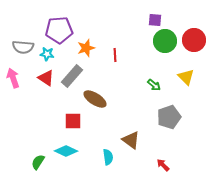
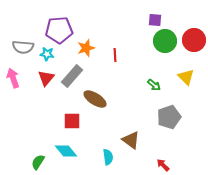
red triangle: rotated 36 degrees clockwise
red square: moved 1 px left
cyan diamond: rotated 25 degrees clockwise
